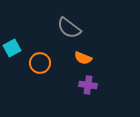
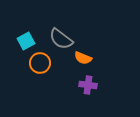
gray semicircle: moved 8 px left, 11 px down
cyan square: moved 14 px right, 7 px up
